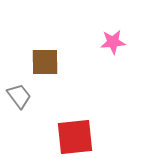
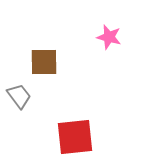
pink star: moved 4 px left, 5 px up; rotated 20 degrees clockwise
brown square: moved 1 px left
